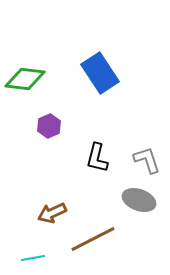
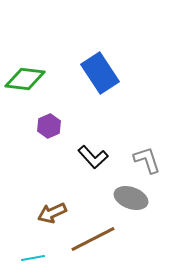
black L-shape: moved 4 px left, 1 px up; rotated 56 degrees counterclockwise
gray ellipse: moved 8 px left, 2 px up
